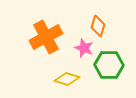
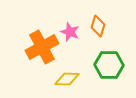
orange cross: moved 4 px left, 10 px down
pink star: moved 14 px left, 16 px up
yellow diamond: rotated 15 degrees counterclockwise
